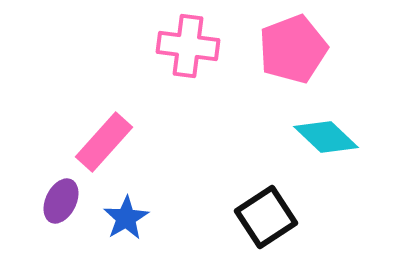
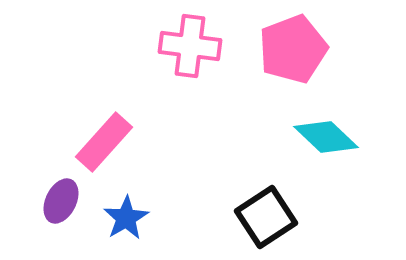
pink cross: moved 2 px right
